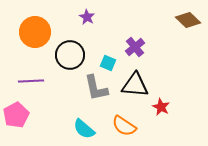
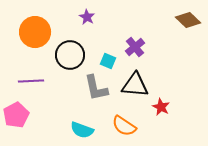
cyan square: moved 2 px up
cyan semicircle: moved 2 px left, 1 px down; rotated 20 degrees counterclockwise
